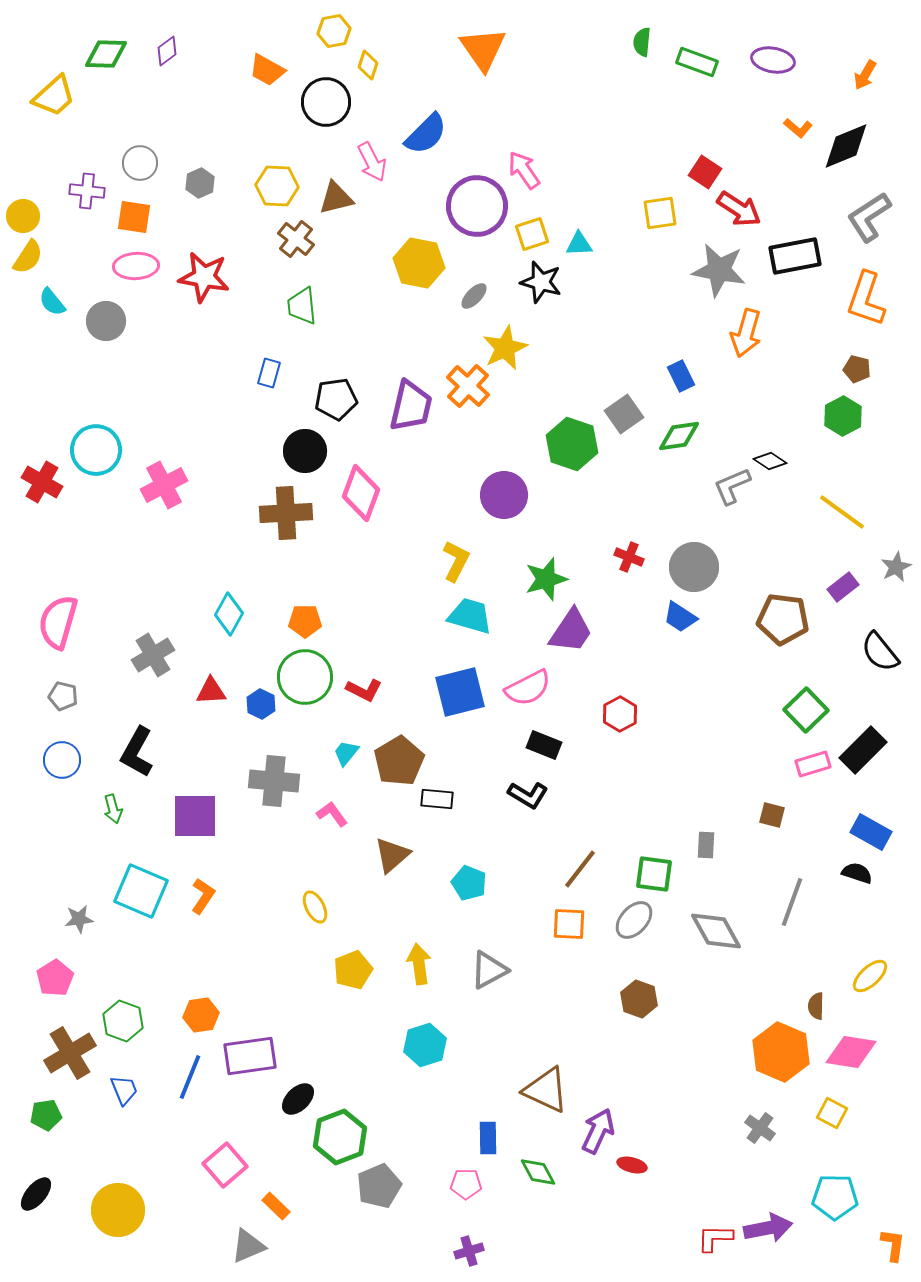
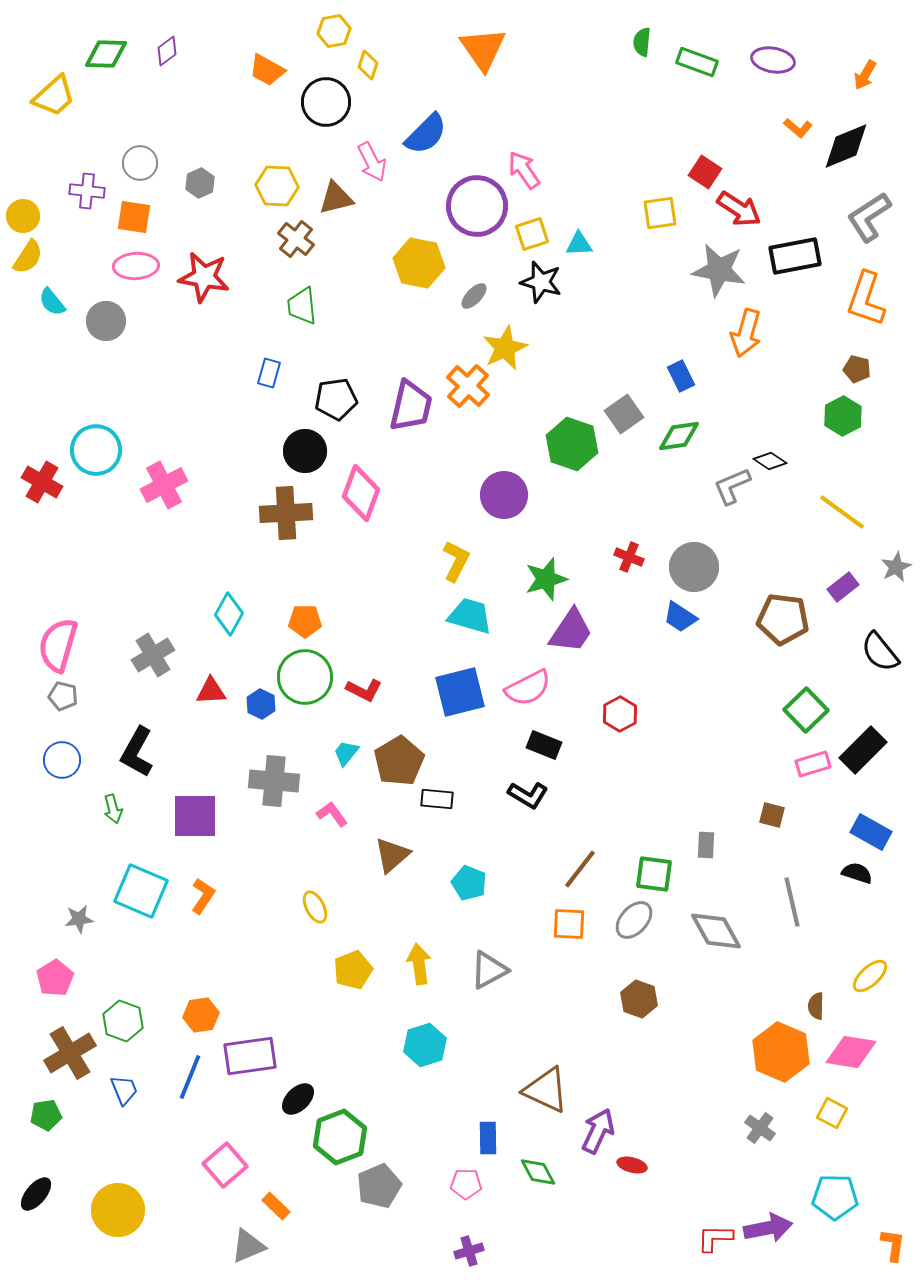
pink semicircle at (58, 622): moved 23 px down
gray line at (792, 902): rotated 33 degrees counterclockwise
